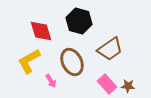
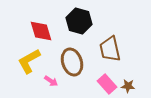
brown trapezoid: rotated 112 degrees clockwise
brown ellipse: rotated 8 degrees clockwise
pink arrow: rotated 24 degrees counterclockwise
